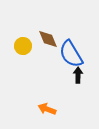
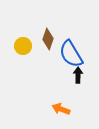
brown diamond: rotated 40 degrees clockwise
orange arrow: moved 14 px right
